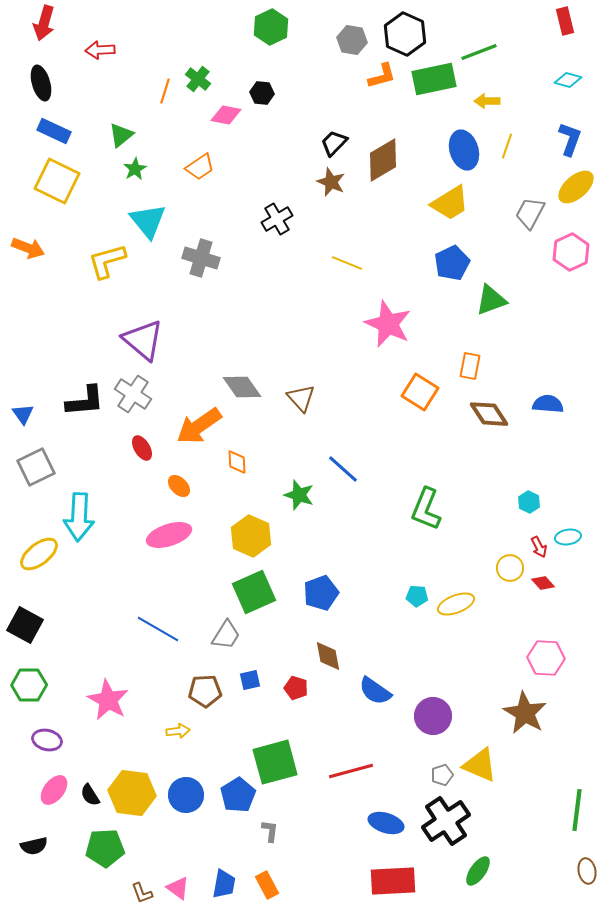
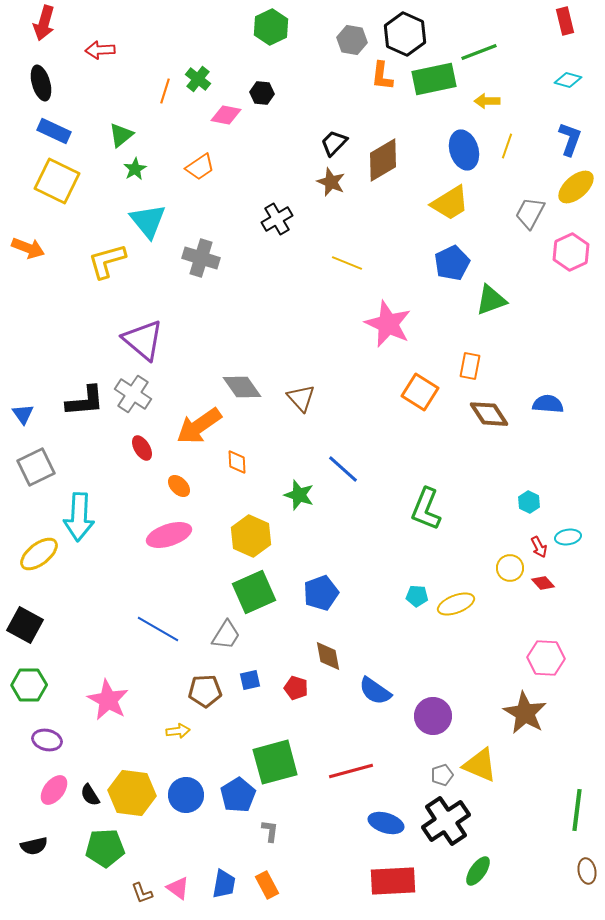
orange L-shape at (382, 76): rotated 112 degrees clockwise
